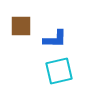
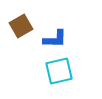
brown square: rotated 30 degrees counterclockwise
